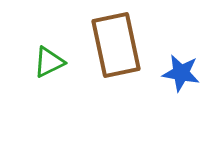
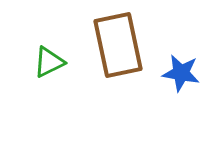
brown rectangle: moved 2 px right
